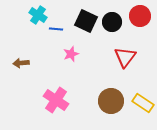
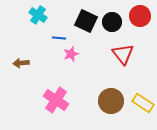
blue line: moved 3 px right, 9 px down
red triangle: moved 2 px left, 3 px up; rotated 15 degrees counterclockwise
